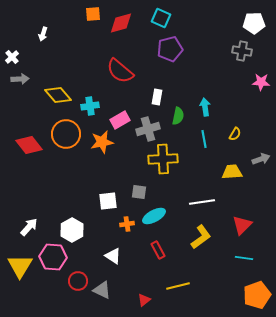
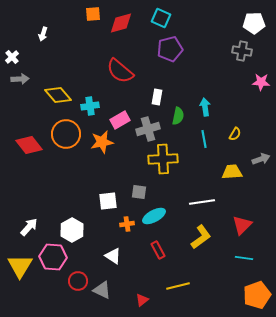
red triangle at (144, 300): moved 2 px left
